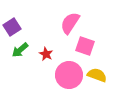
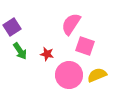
pink semicircle: moved 1 px right, 1 px down
green arrow: moved 1 px down; rotated 84 degrees counterclockwise
red star: moved 1 px right; rotated 16 degrees counterclockwise
yellow semicircle: rotated 42 degrees counterclockwise
